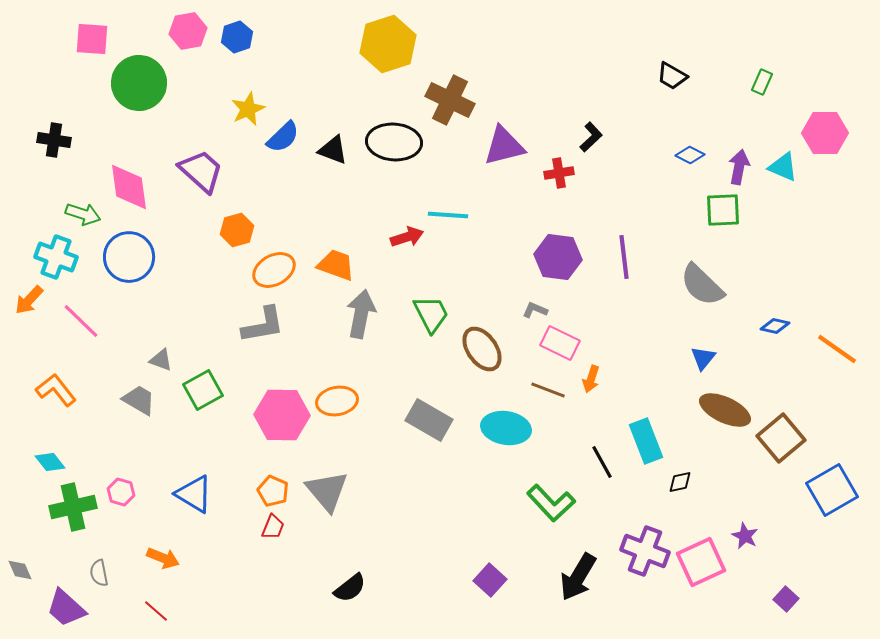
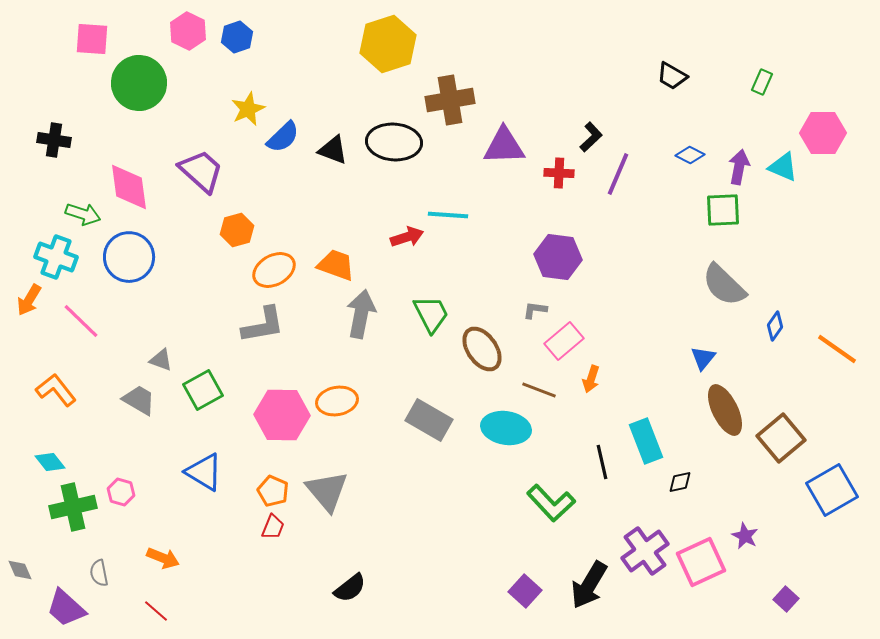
pink hexagon at (188, 31): rotated 24 degrees counterclockwise
brown cross at (450, 100): rotated 36 degrees counterclockwise
pink hexagon at (825, 133): moved 2 px left
purple triangle at (504, 146): rotated 12 degrees clockwise
red cross at (559, 173): rotated 12 degrees clockwise
purple line at (624, 257): moved 6 px left, 83 px up; rotated 30 degrees clockwise
gray semicircle at (702, 285): moved 22 px right
orange arrow at (29, 300): rotated 12 degrees counterclockwise
gray L-shape at (535, 310): rotated 15 degrees counterclockwise
blue diamond at (775, 326): rotated 68 degrees counterclockwise
pink rectangle at (560, 343): moved 4 px right, 2 px up; rotated 66 degrees counterclockwise
brown line at (548, 390): moved 9 px left
brown ellipse at (725, 410): rotated 39 degrees clockwise
black line at (602, 462): rotated 16 degrees clockwise
blue triangle at (194, 494): moved 10 px right, 22 px up
purple cross at (645, 551): rotated 33 degrees clockwise
black arrow at (578, 577): moved 11 px right, 8 px down
purple square at (490, 580): moved 35 px right, 11 px down
